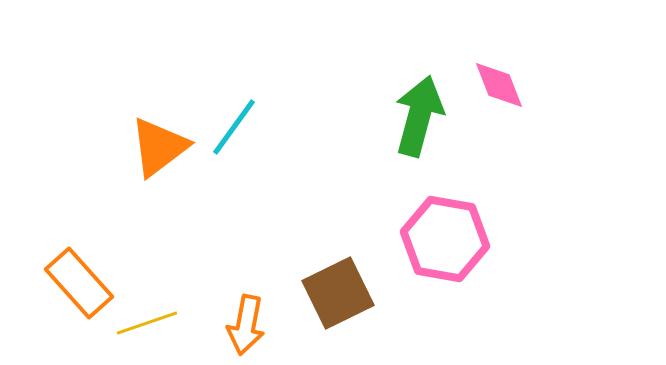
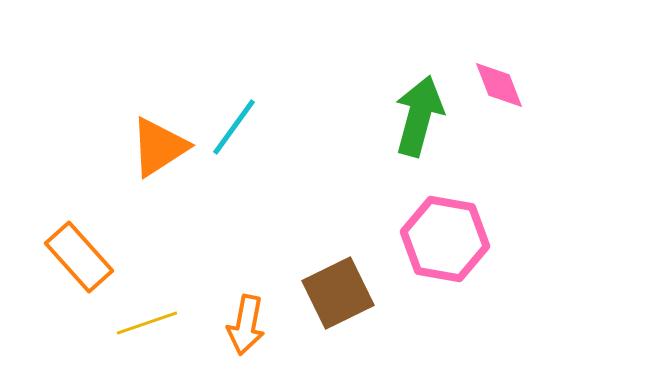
orange triangle: rotated 4 degrees clockwise
orange rectangle: moved 26 px up
